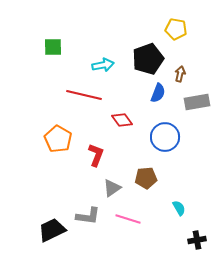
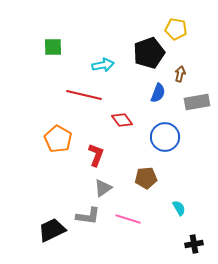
black pentagon: moved 1 px right, 6 px up
gray triangle: moved 9 px left
black cross: moved 3 px left, 4 px down
